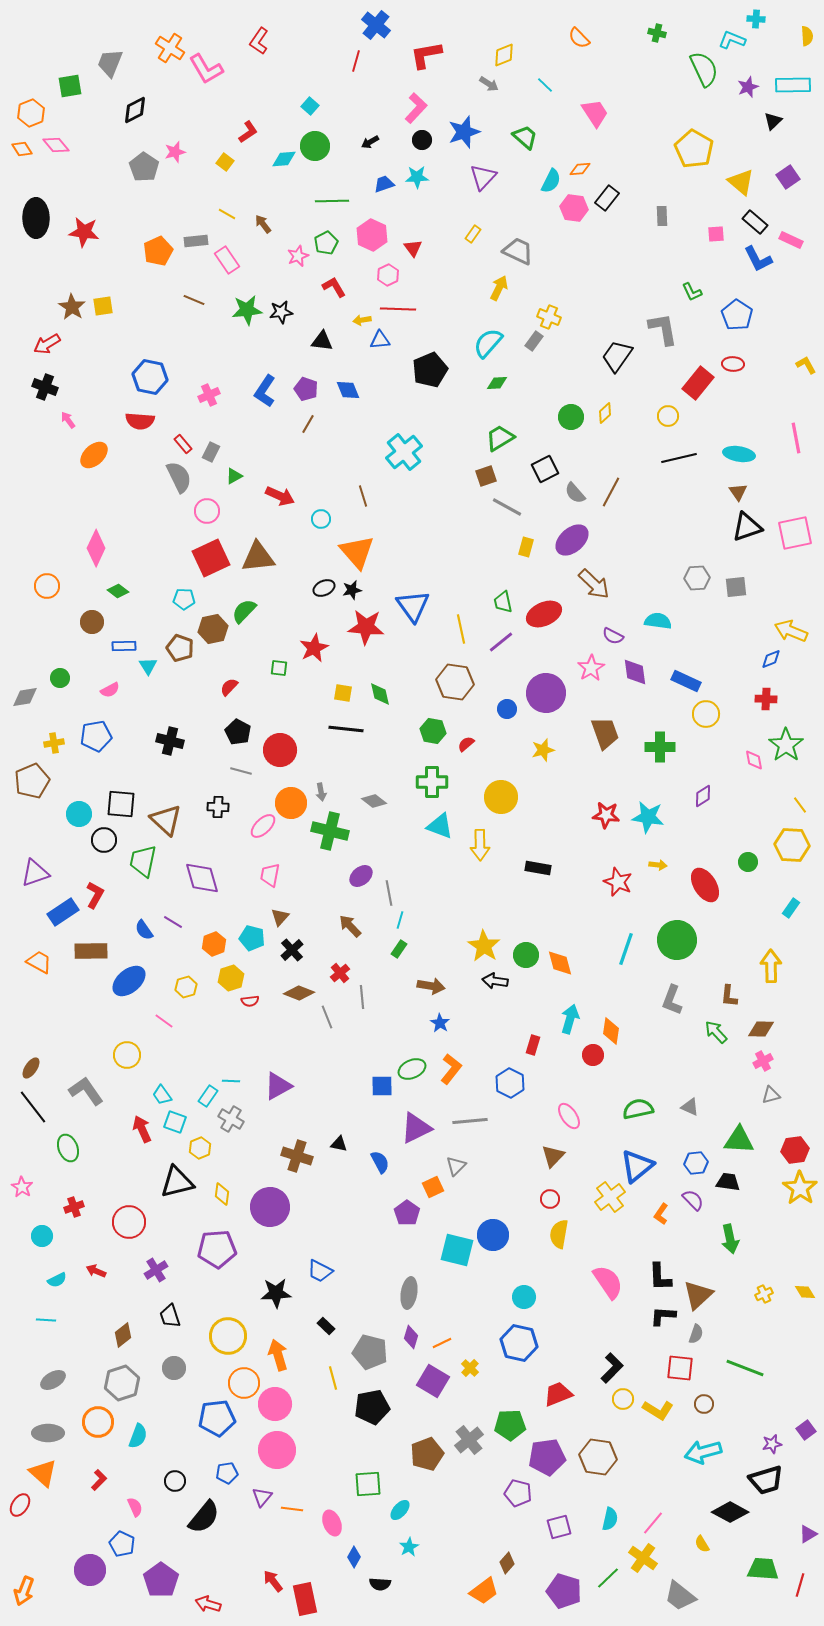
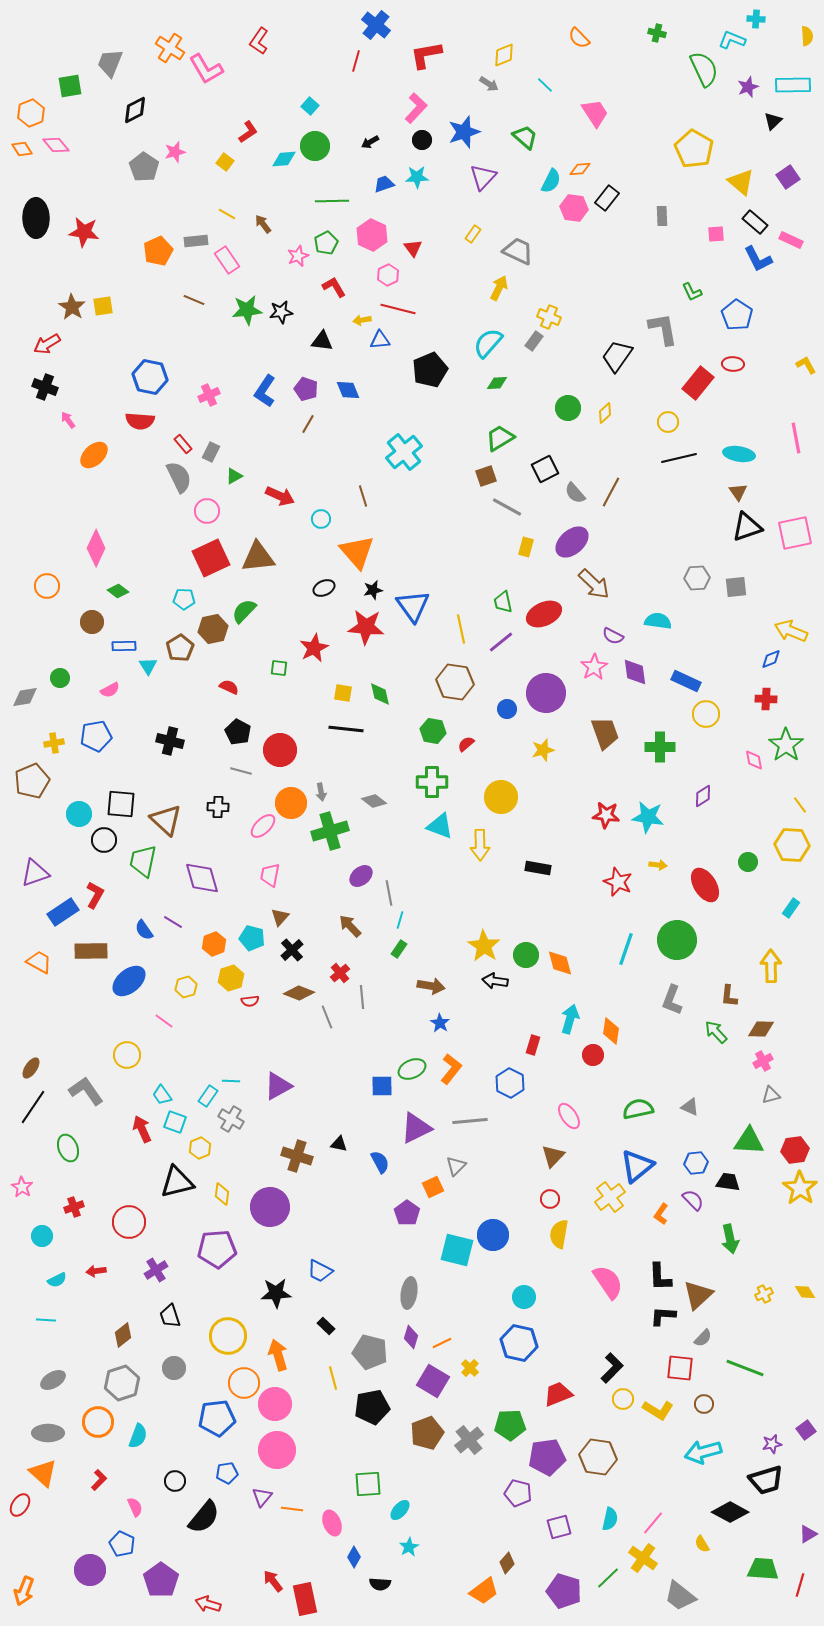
red line at (398, 309): rotated 12 degrees clockwise
yellow circle at (668, 416): moved 6 px down
green circle at (571, 417): moved 3 px left, 9 px up
purple ellipse at (572, 540): moved 2 px down
black star at (352, 590): moved 21 px right
brown pentagon at (180, 648): rotated 20 degrees clockwise
pink star at (591, 668): moved 3 px right, 1 px up
red semicircle at (229, 687): rotated 72 degrees clockwise
green cross at (330, 831): rotated 30 degrees counterclockwise
black line at (33, 1107): rotated 72 degrees clockwise
green triangle at (739, 1140): moved 10 px right, 1 px down
red arrow at (96, 1271): rotated 30 degrees counterclockwise
gray semicircle at (696, 1334): moved 7 px right, 4 px down; rotated 24 degrees clockwise
brown pentagon at (427, 1454): moved 21 px up
